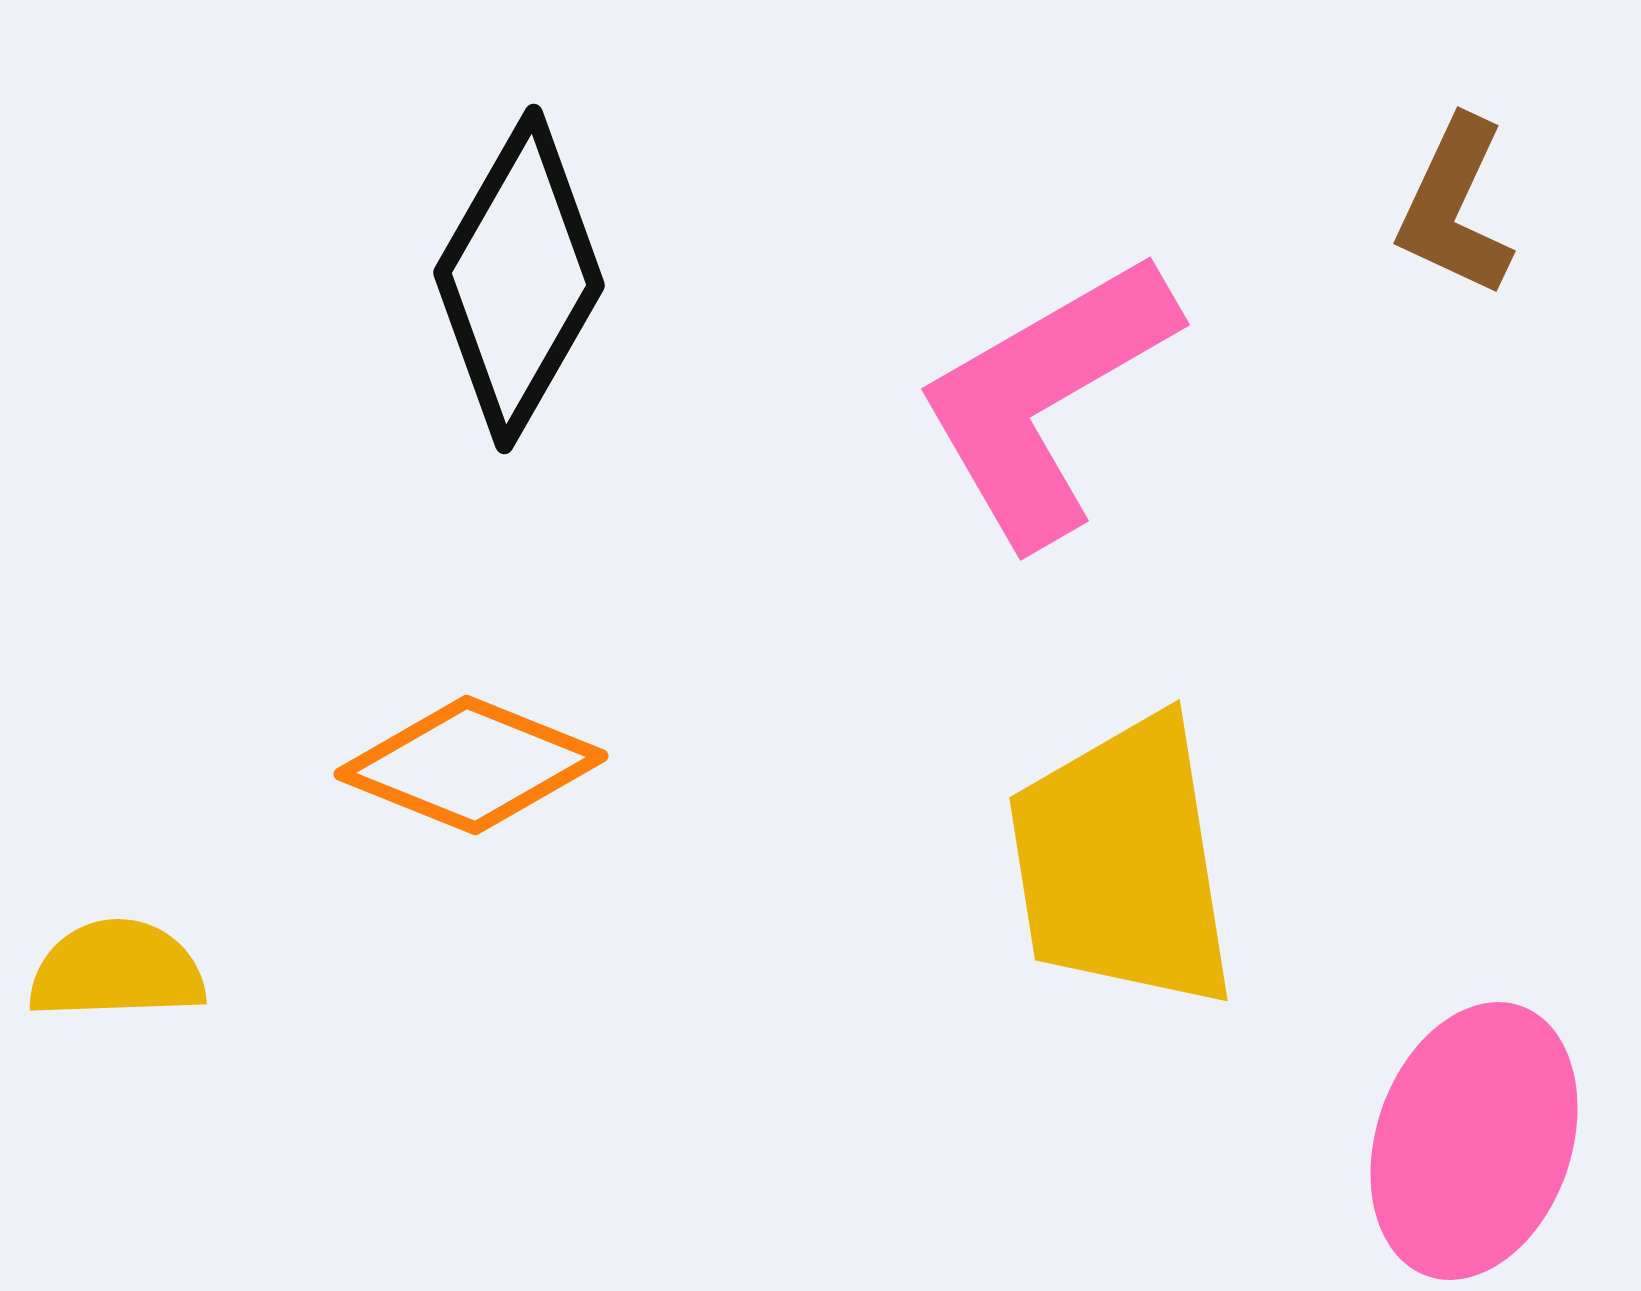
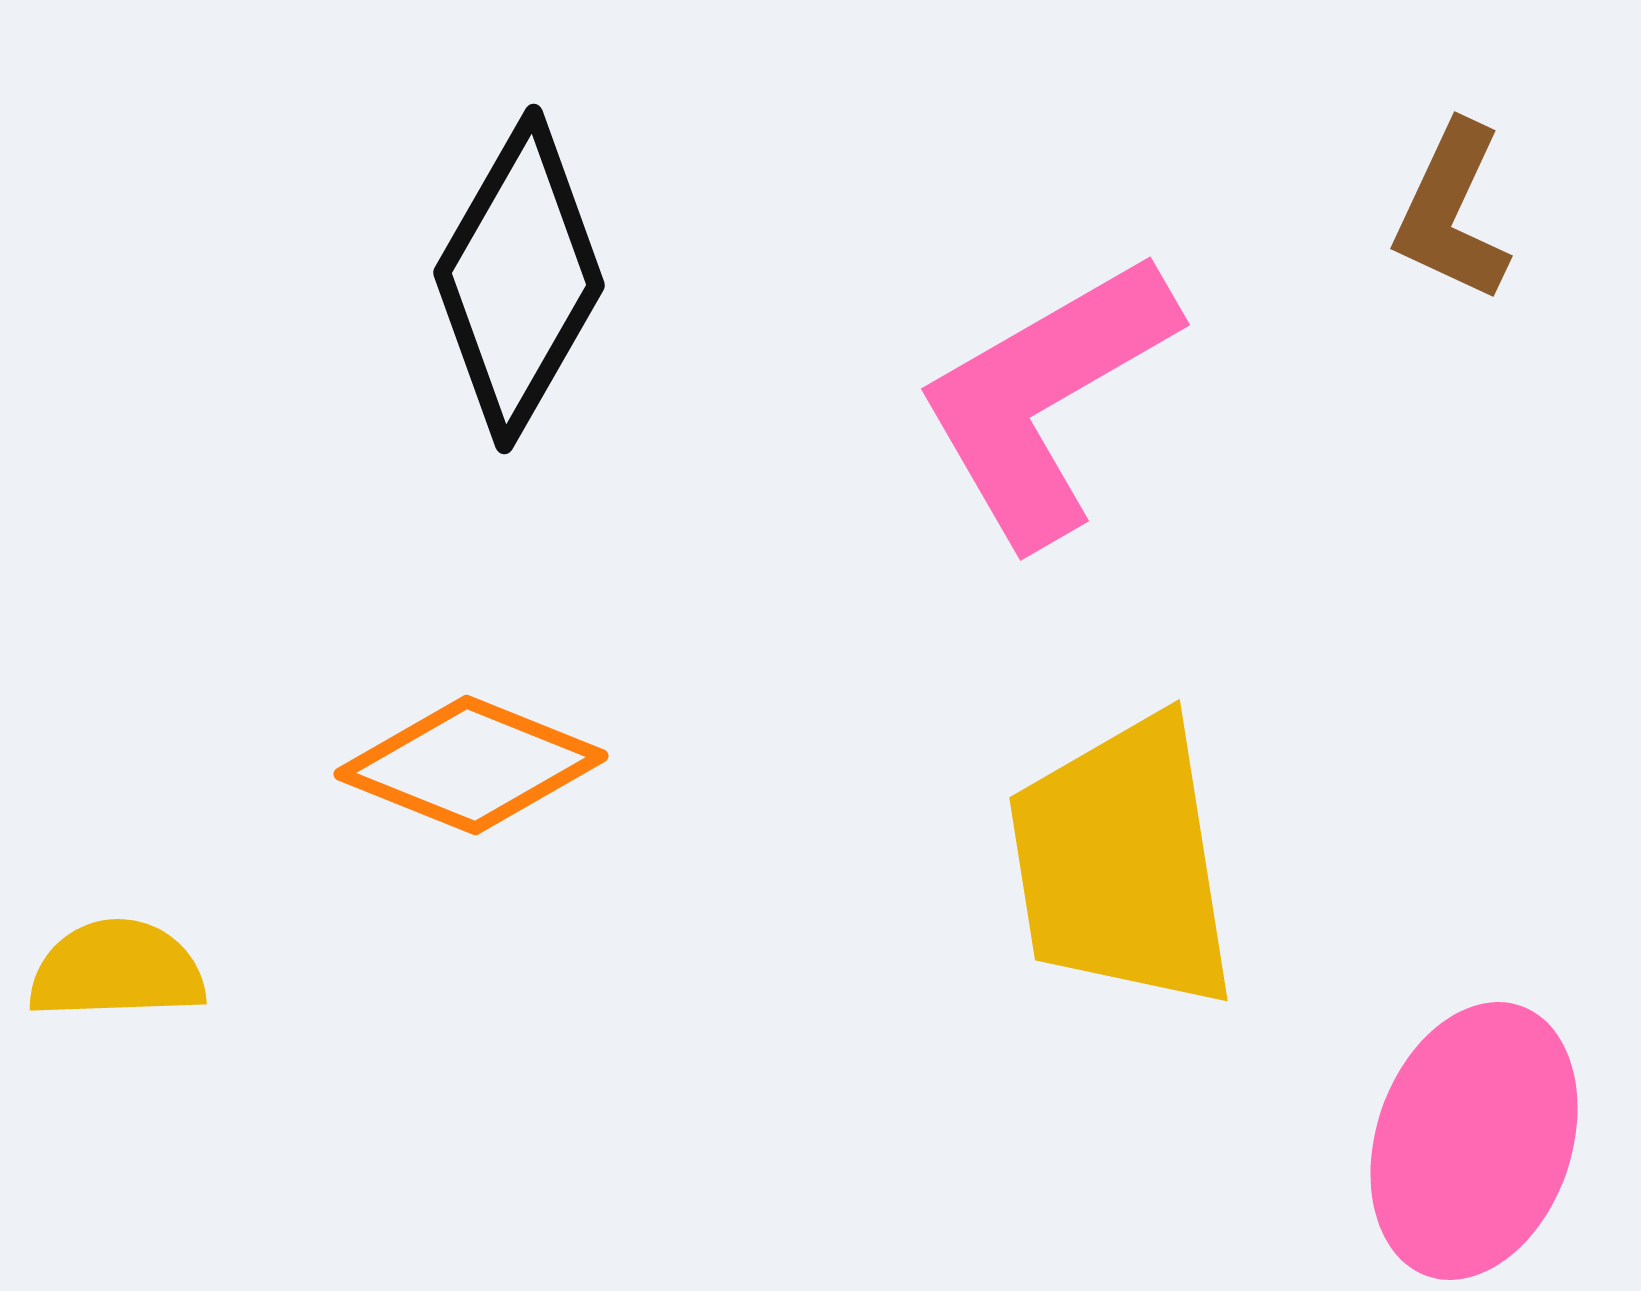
brown L-shape: moved 3 px left, 5 px down
